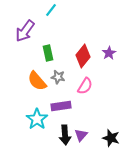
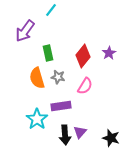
orange semicircle: moved 3 px up; rotated 25 degrees clockwise
purple triangle: moved 1 px left, 3 px up
